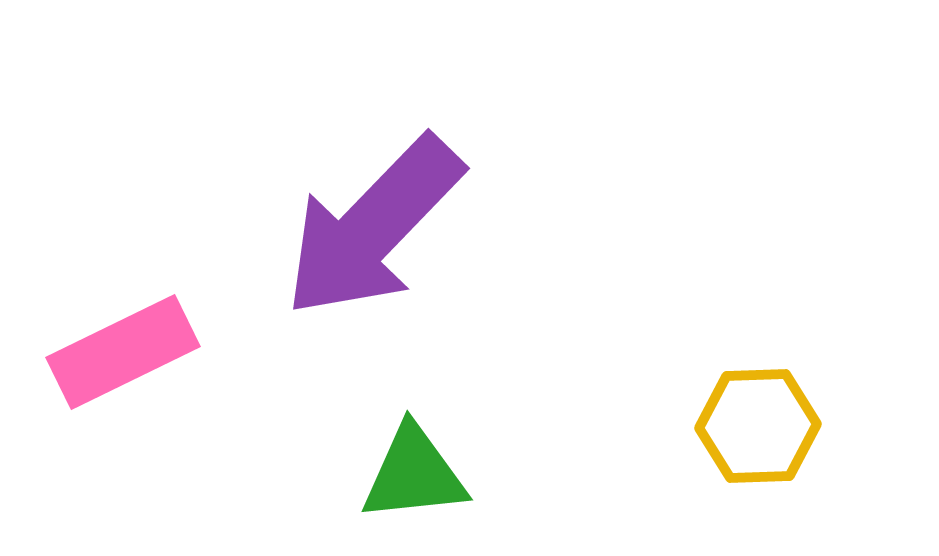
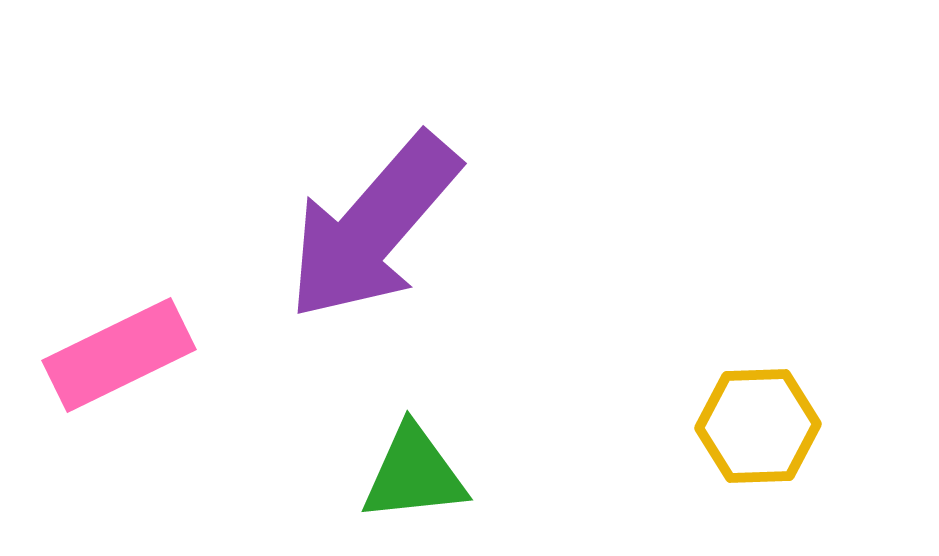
purple arrow: rotated 3 degrees counterclockwise
pink rectangle: moved 4 px left, 3 px down
